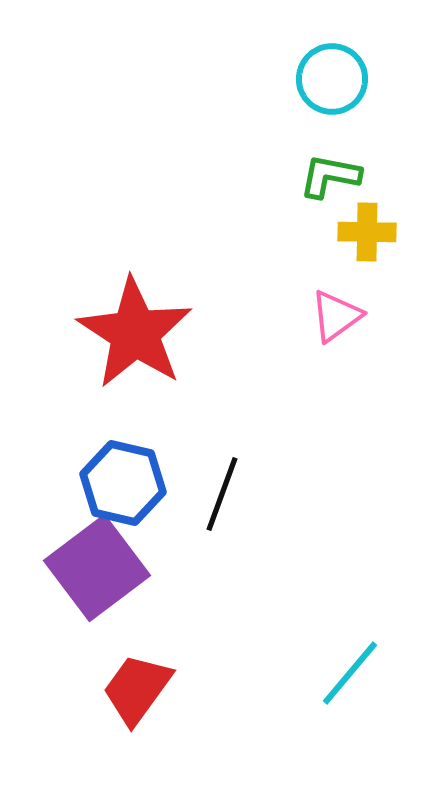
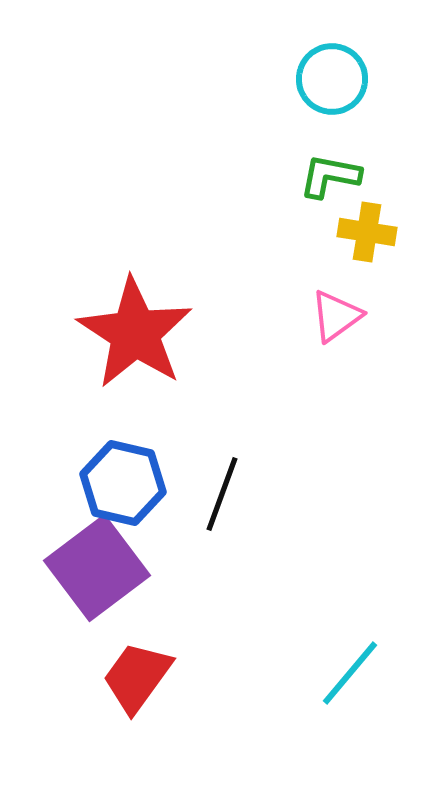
yellow cross: rotated 8 degrees clockwise
red trapezoid: moved 12 px up
